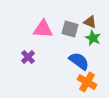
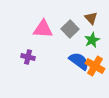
brown triangle: moved 1 px right, 4 px up; rotated 24 degrees clockwise
gray square: rotated 30 degrees clockwise
green star: moved 1 px left, 2 px down; rotated 21 degrees clockwise
purple cross: rotated 32 degrees counterclockwise
orange cross: moved 8 px right, 16 px up
